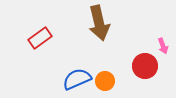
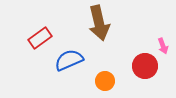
blue semicircle: moved 8 px left, 19 px up
